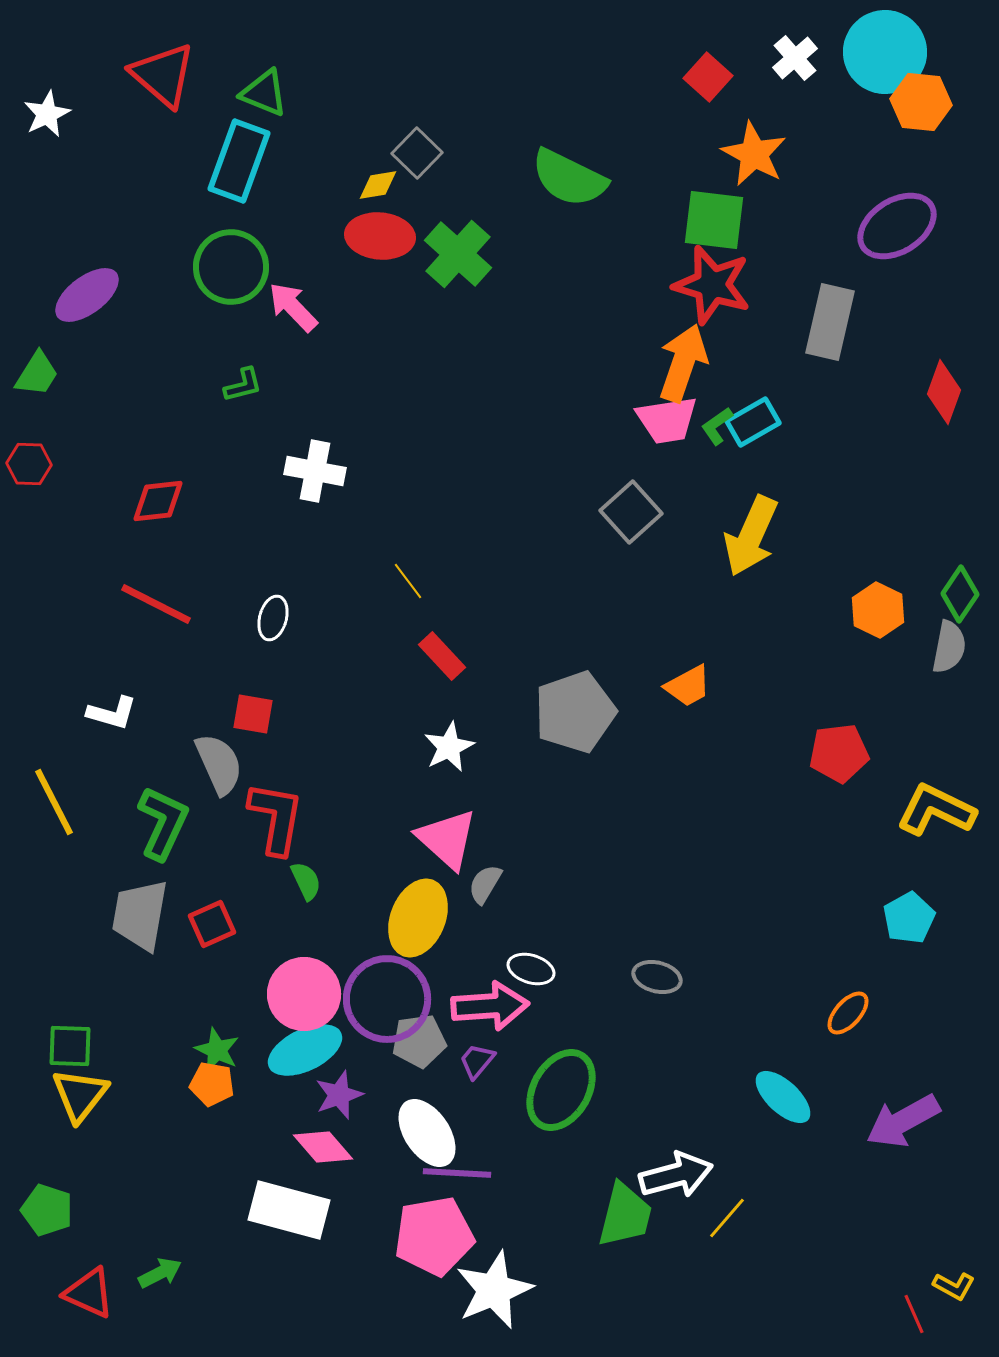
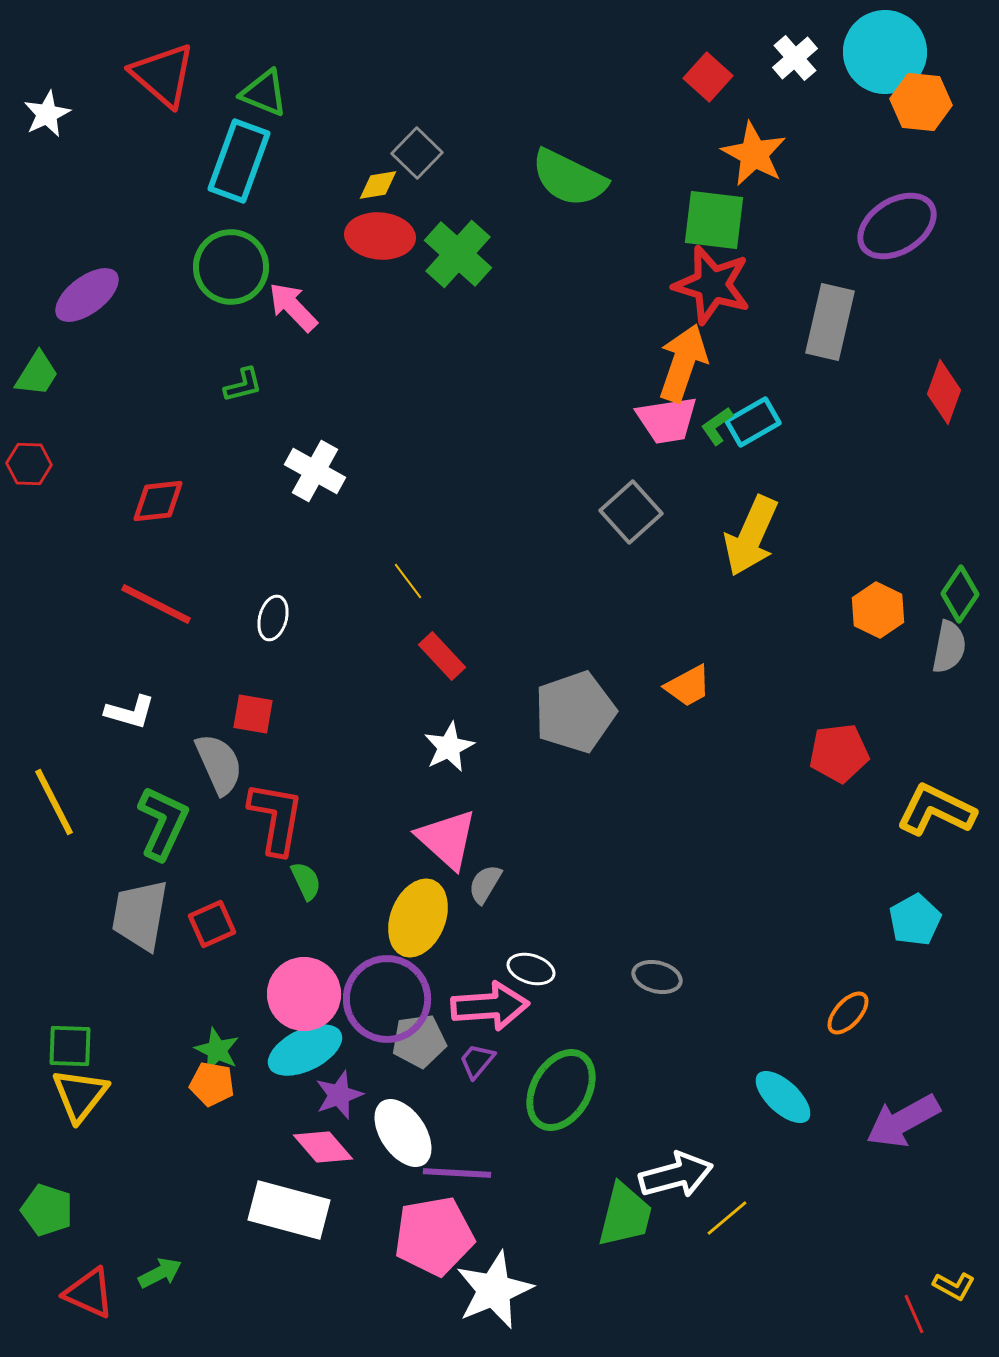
white cross at (315, 471): rotated 18 degrees clockwise
white L-shape at (112, 713): moved 18 px right, 1 px up
cyan pentagon at (909, 918): moved 6 px right, 2 px down
white ellipse at (427, 1133): moved 24 px left
yellow line at (727, 1218): rotated 9 degrees clockwise
